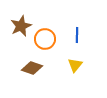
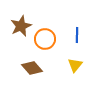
brown diamond: rotated 30 degrees clockwise
